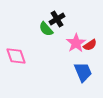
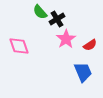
green semicircle: moved 6 px left, 17 px up
pink star: moved 10 px left, 4 px up
pink diamond: moved 3 px right, 10 px up
